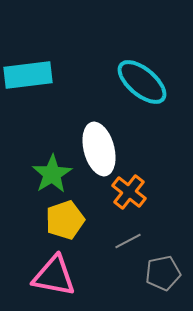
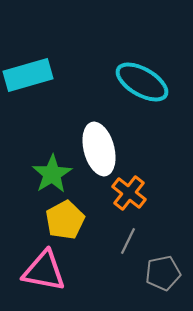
cyan rectangle: rotated 9 degrees counterclockwise
cyan ellipse: rotated 10 degrees counterclockwise
orange cross: moved 1 px down
yellow pentagon: rotated 9 degrees counterclockwise
gray line: rotated 36 degrees counterclockwise
pink triangle: moved 10 px left, 5 px up
